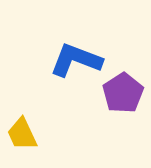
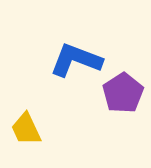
yellow trapezoid: moved 4 px right, 5 px up
